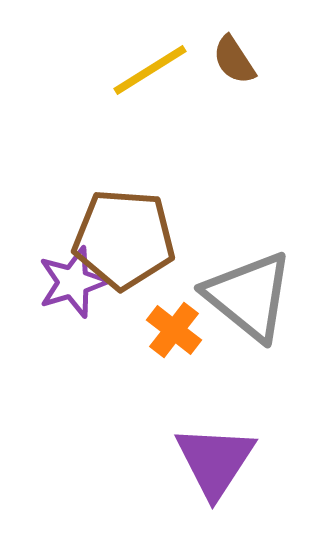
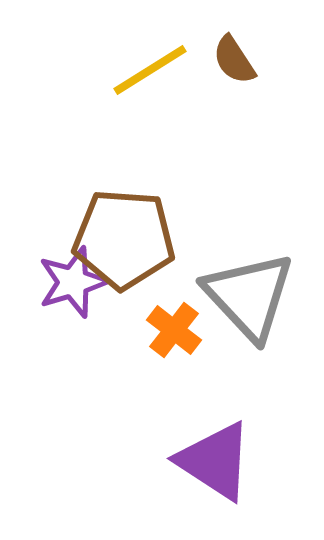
gray triangle: rotated 8 degrees clockwise
purple triangle: rotated 30 degrees counterclockwise
